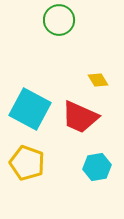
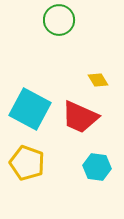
cyan hexagon: rotated 16 degrees clockwise
